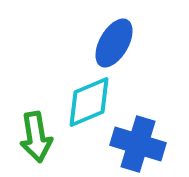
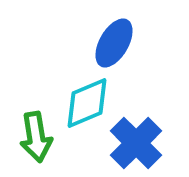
cyan diamond: moved 2 px left, 1 px down
blue cross: moved 2 px left, 1 px up; rotated 28 degrees clockwise
